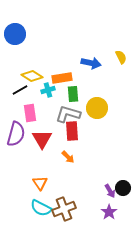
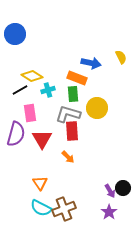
orange rectangle: moved 15 px right; rotated 30 degrees clockwise
